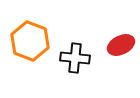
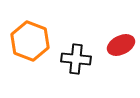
black cross: moved 1 px right, 1 px down
